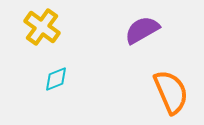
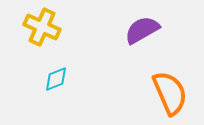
yellow cross: rotated 12 degrees counterclockwise
orange semicircle: moved 1 px left, 1 px down
